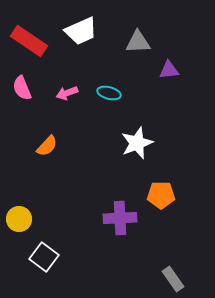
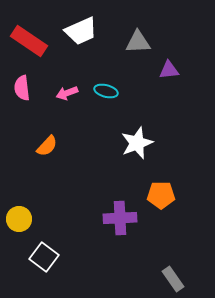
pink semicircle: rotated 15 degrees clockwise
cyan ellipse: moved 3 px left, 2 px up
